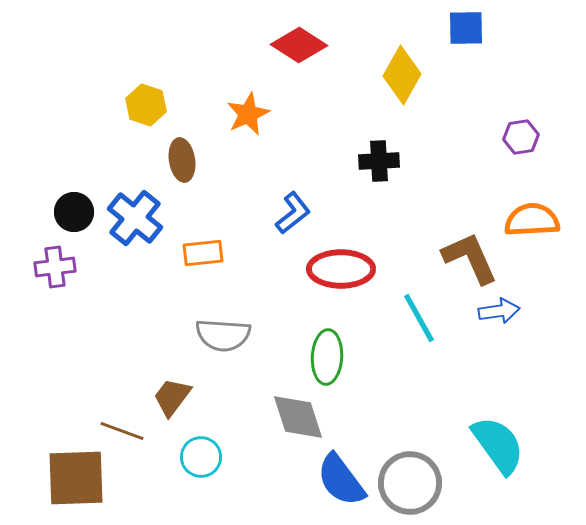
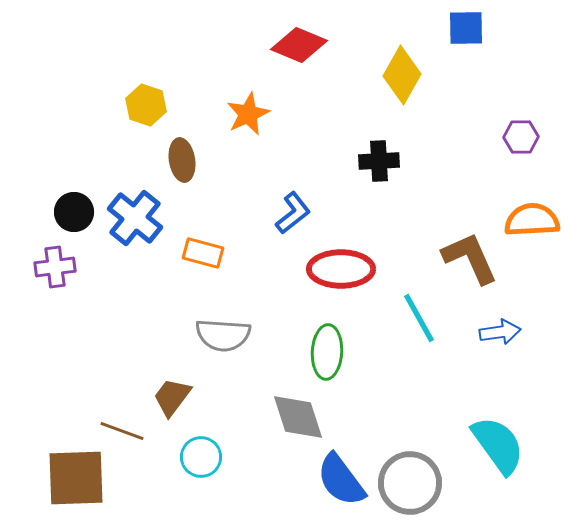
red diamond: rotated 10 degrees counterclockwise
purple hexagon: rotated 8 degrees clockwise
orange rectangle: rotated 21 degrees clockwise
blue arrow: moved 1 px right, 21 px down
green ellipse: moved 5 px up
